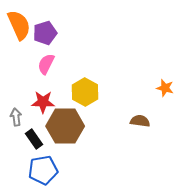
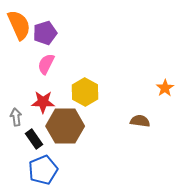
orange star: rotated 24 degrees clockwise
blue pentagon: rotated 12 degrees counterclockwise
